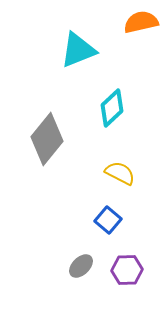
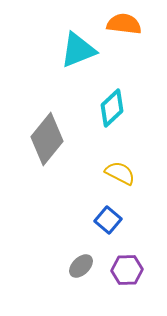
orange semicircle: moved 17 px left, 2 px down; rotated 20 degrees clockwise
